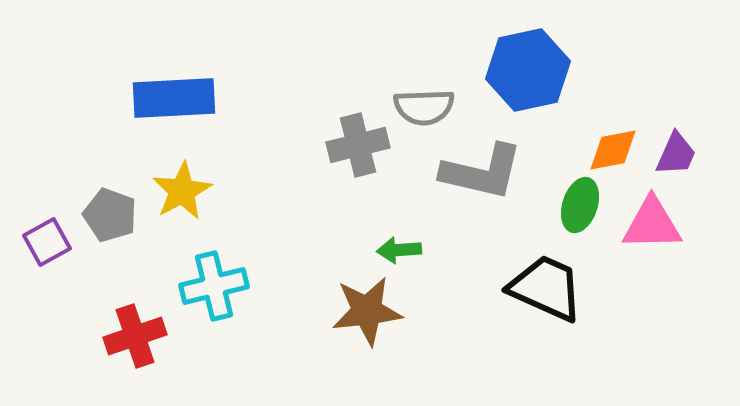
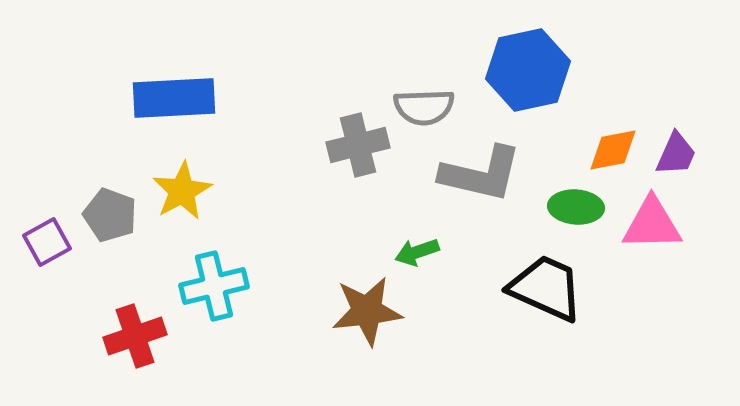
gray L-shape: moved 1 px left, 2 px down
green ellipse: moved 4 px left, 2 px down; rotated 76 degrees clockwise
green arrow: moved 18 px right, 2 px down; rotated 15 degrees counterclockwise
